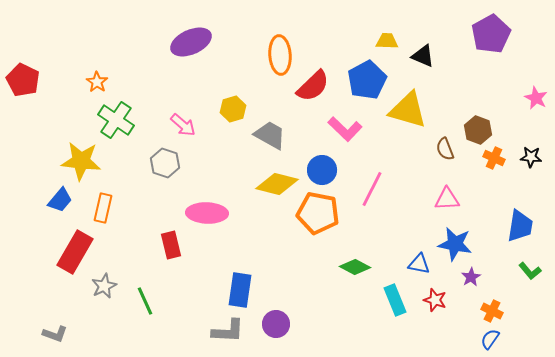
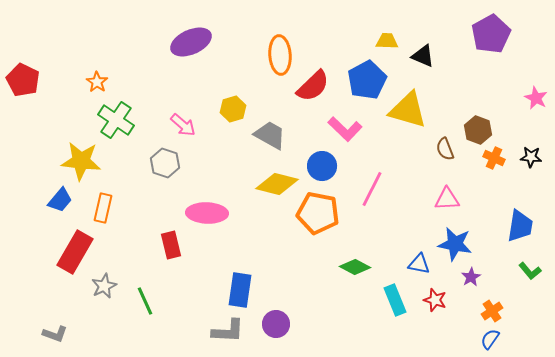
blue circle at (322, 170): moved 4 px up
orange cross at (492, 311): rotated 30 degrees clockwise
